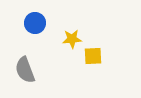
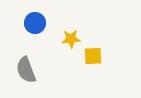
yellow star: moved 1 px left
gray semicircle: moved 1 px right
